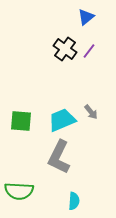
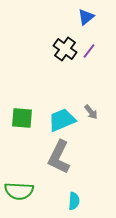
green square: moved 1 px right, 3 px up
